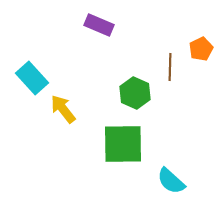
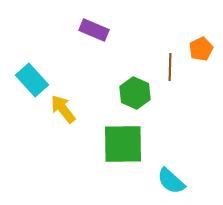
purple rectangle: moved 5 px left, 5 px down
cyan rectangle: moved 2 px down
